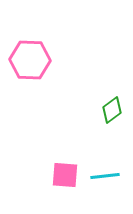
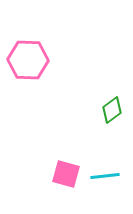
pink hexagon: moved 2 px left
pink square: moved 1 px right, 1 px up; rotated 12 degrees clockwise
